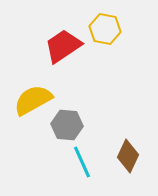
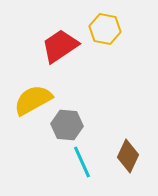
red trapezoid: moved 3 px left
